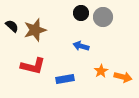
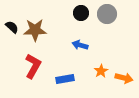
gray circle: moved 4 px right, 3 px up
black semicircle: moved 1 px down
brown star: rotated 15 degrees clockwise
blue arrow: moved 1 px left, 1 px up
red L-shape: rotated 75 degrees counterclockwise
orange arrow: moved 1 px right, 1 px down
